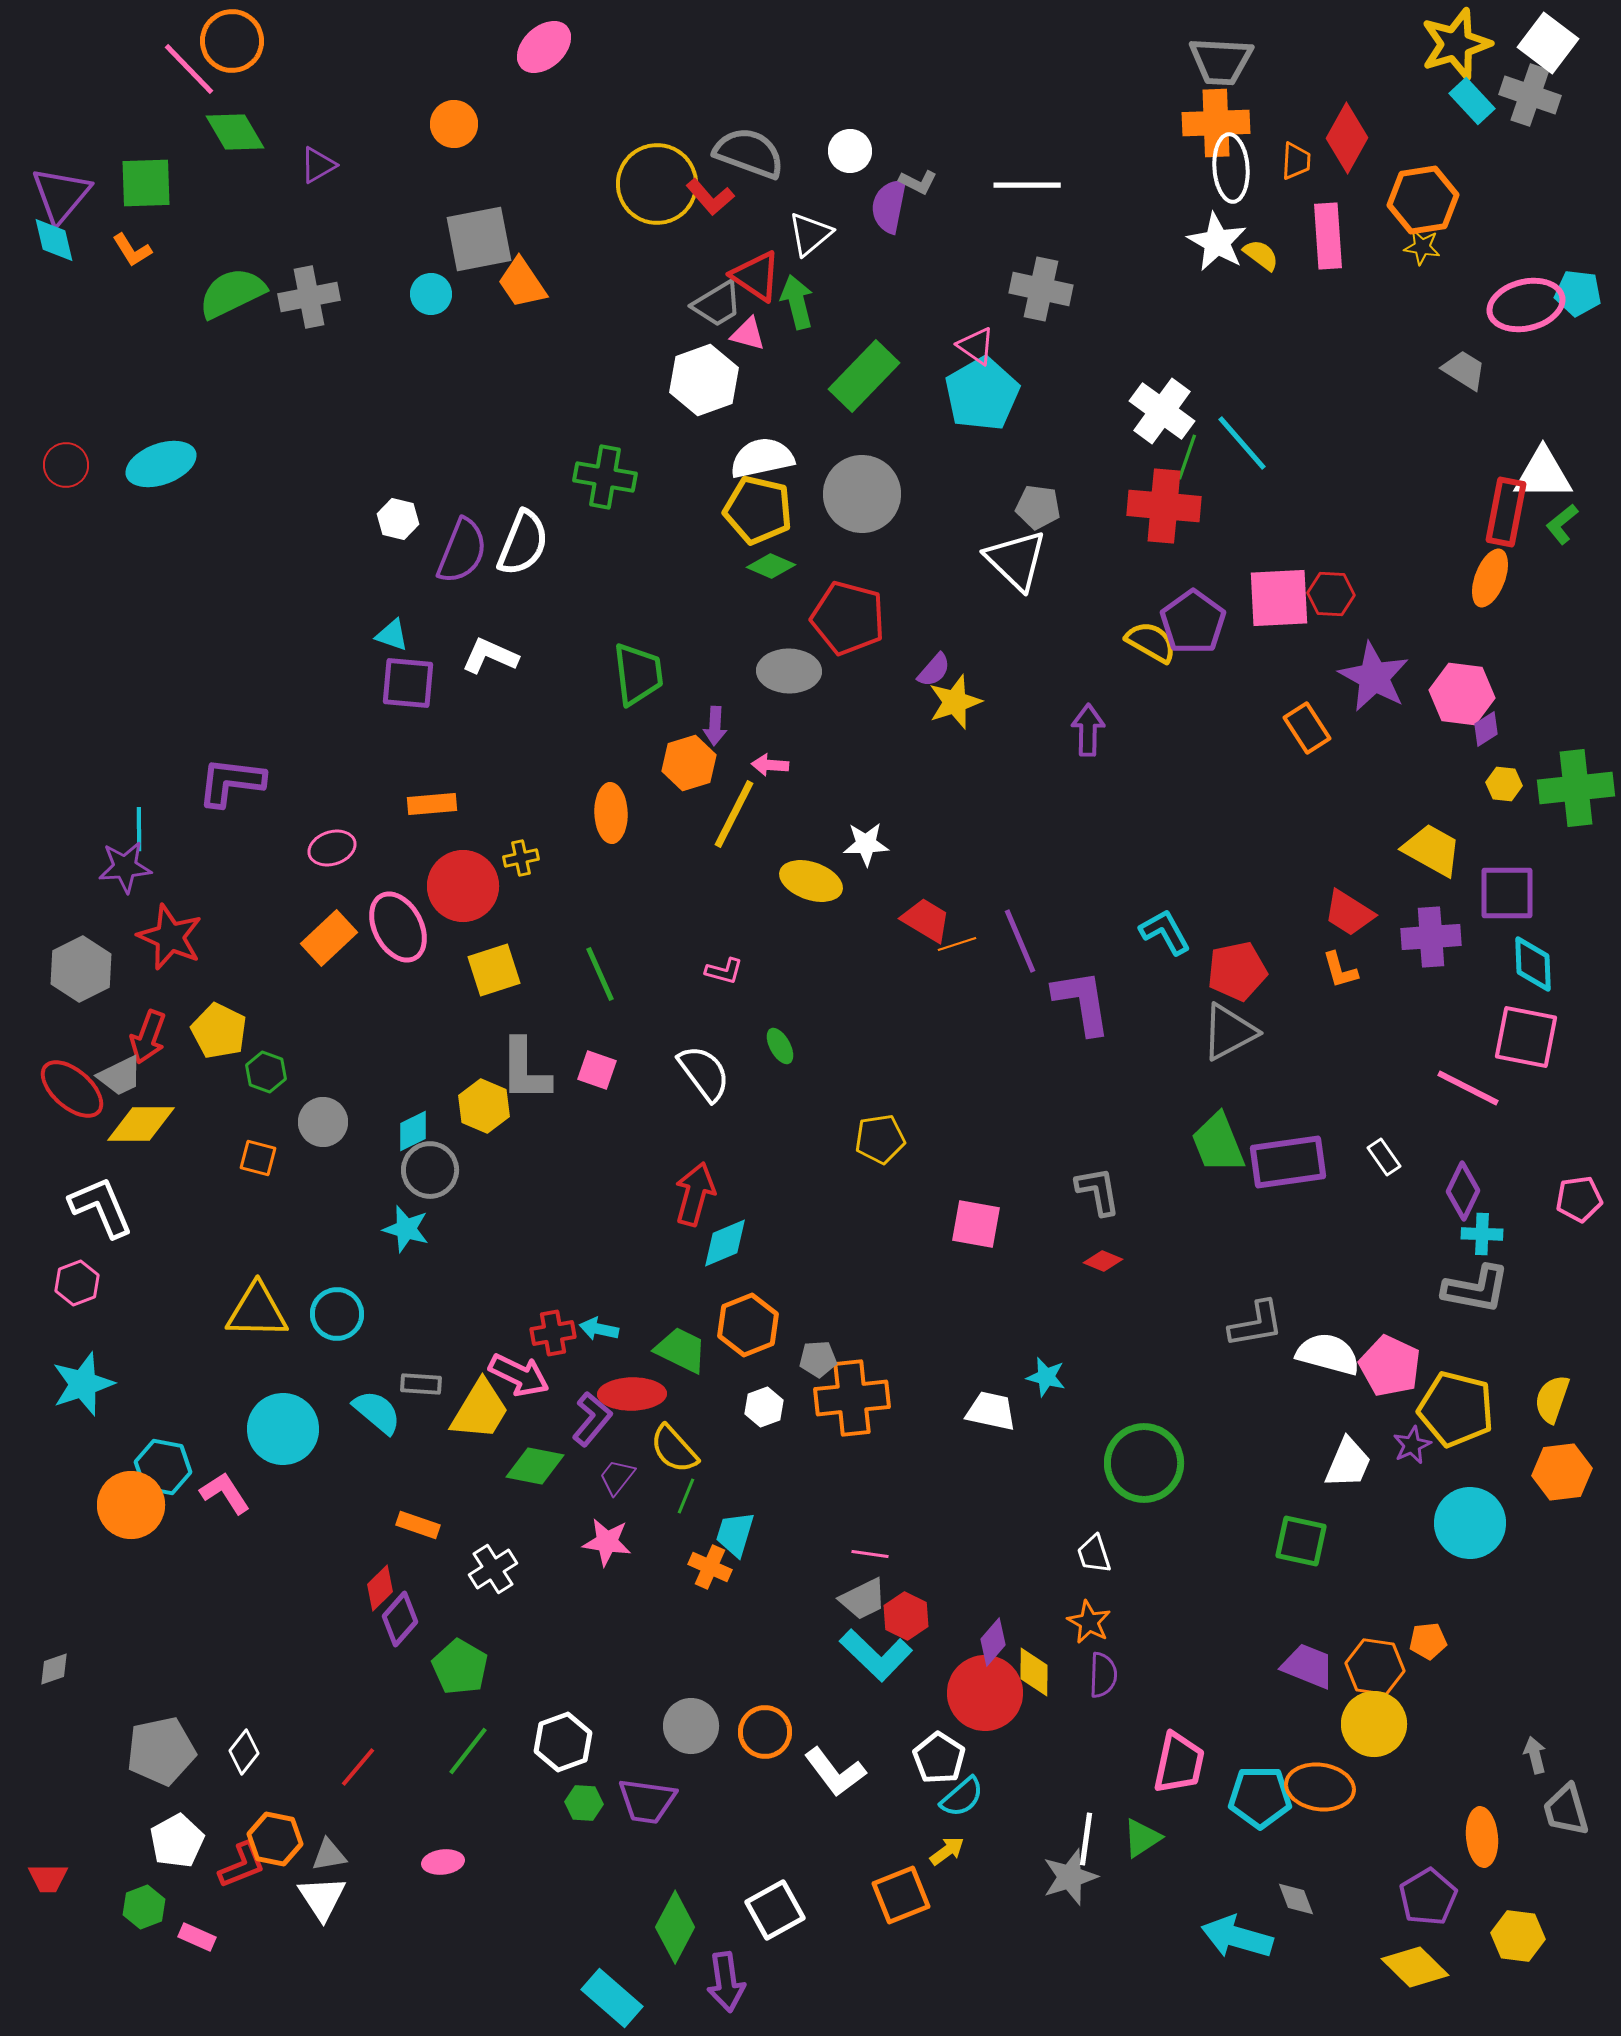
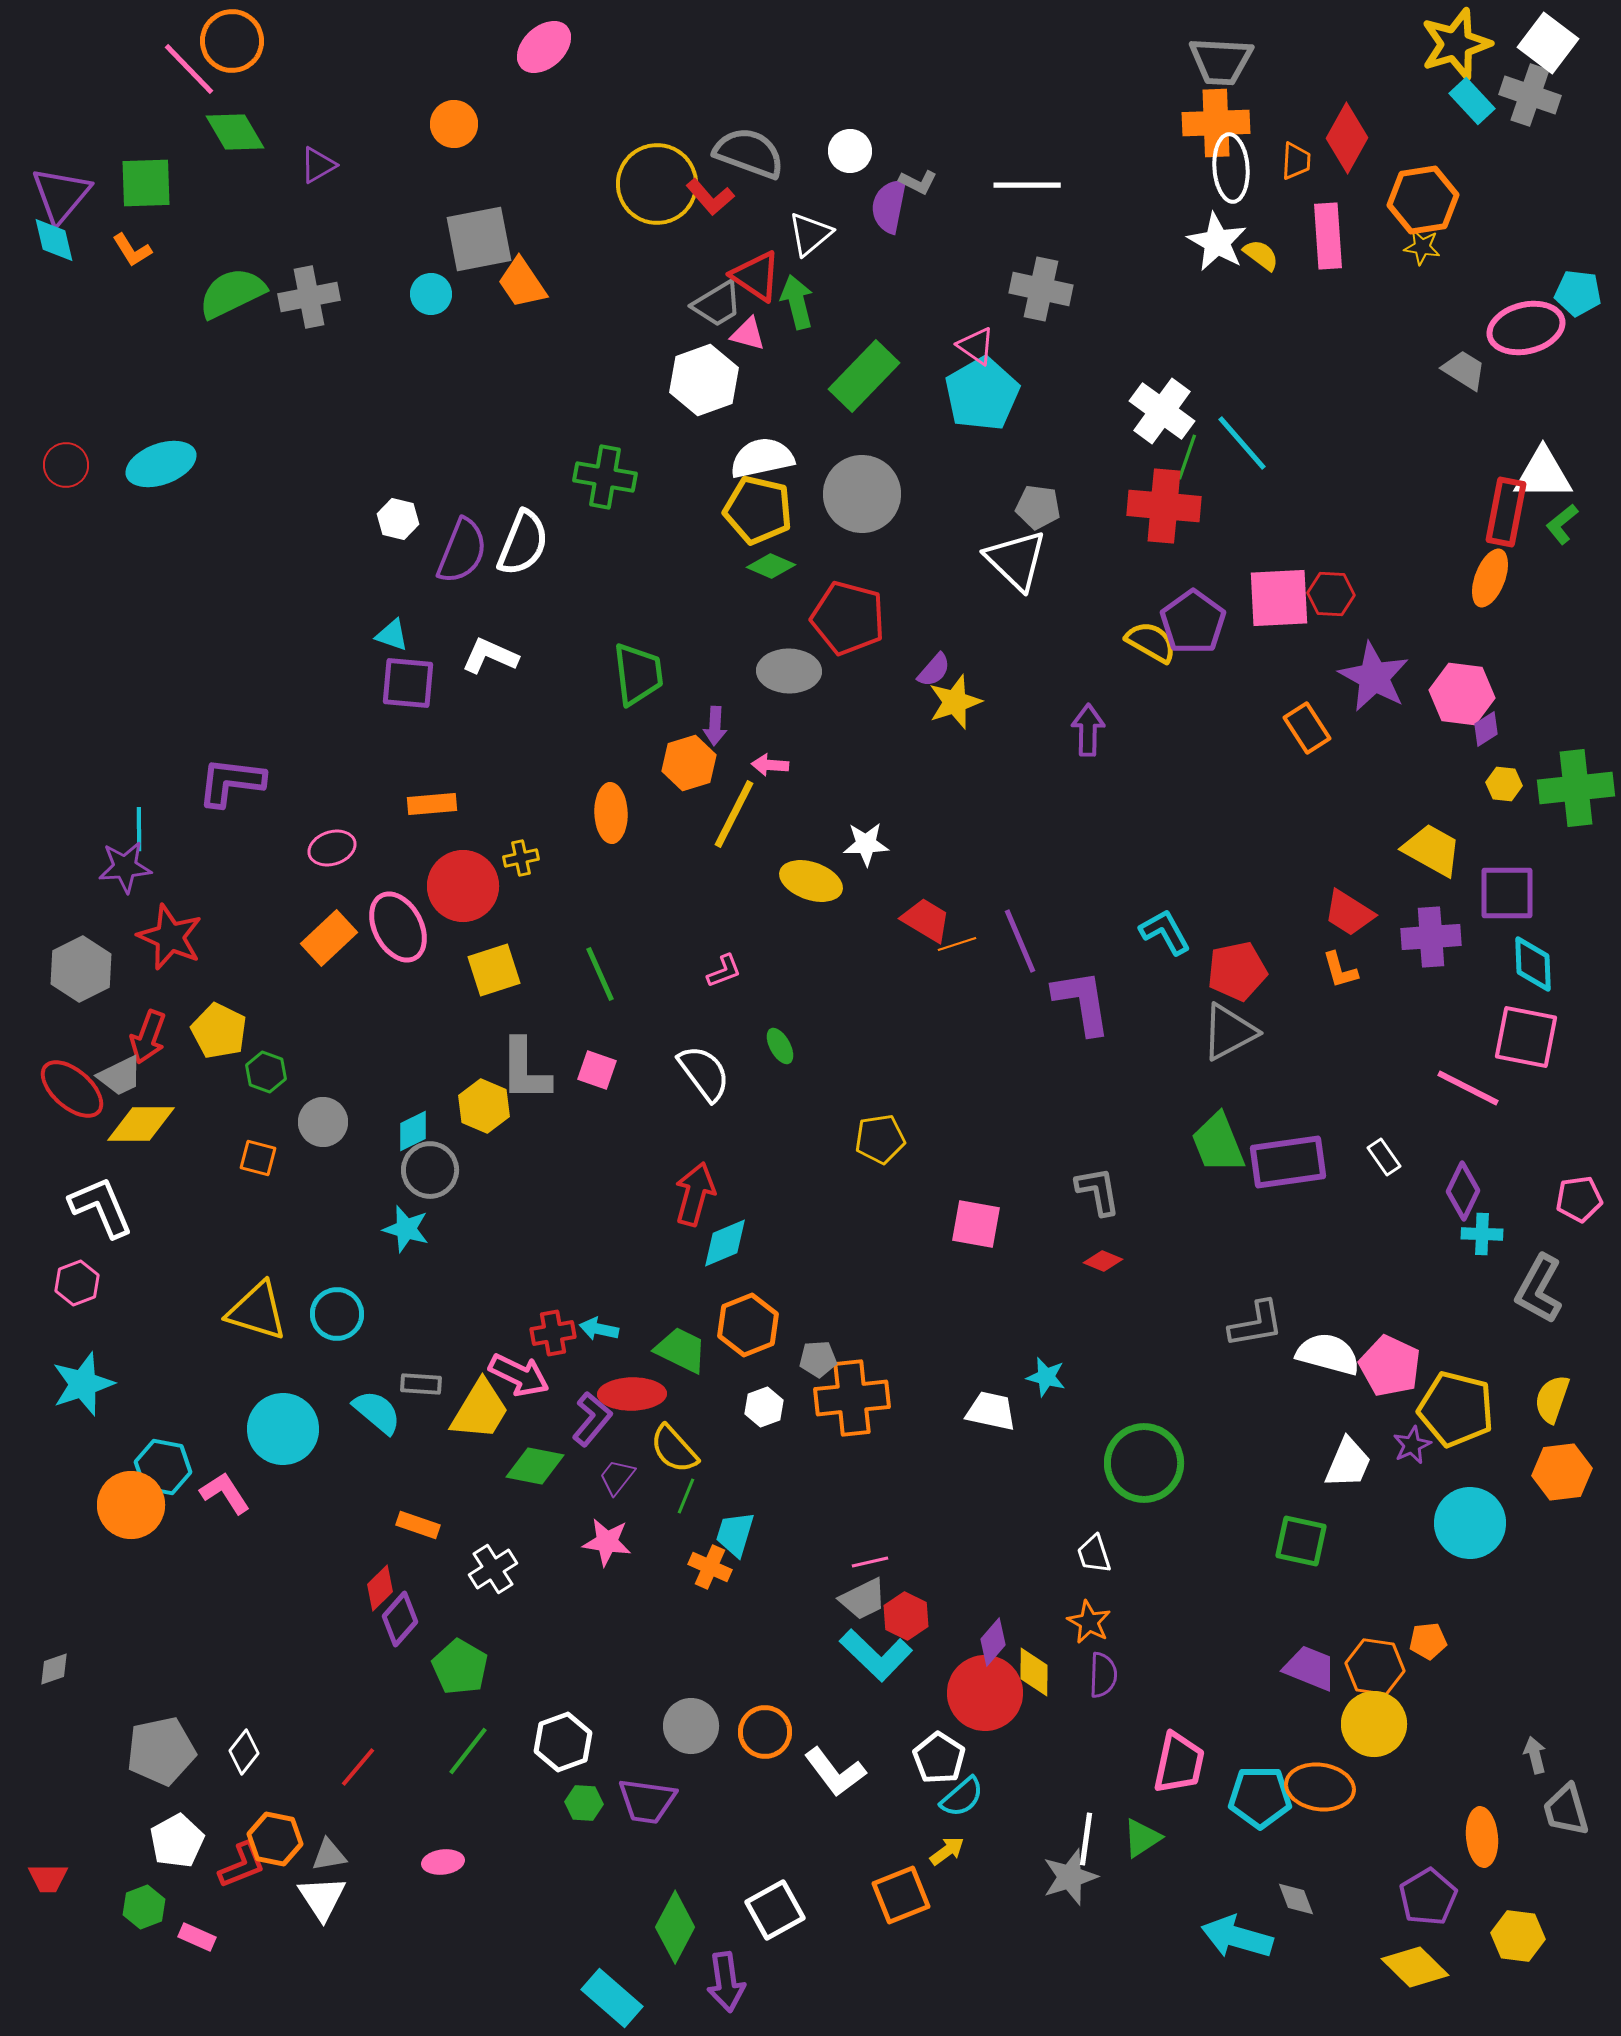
pink ellipse at (1526, 305): moved 23 px down
pink L-shape at (724, 971): rotated 36 degrees counterclockwise
gray L-shape at (1476, 1289): moved 63 px right; rotated 108 degrees clockwise
yellow triangle at (257, 1311): rotated 16 degrees clockwise
pink line at (870, 1554): moved 8 px down; rotated 21 degrees counterclockwise
purple trapezoid at (1308, 1666): moved 2 px right, 2 px down
